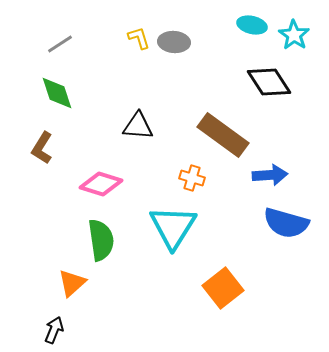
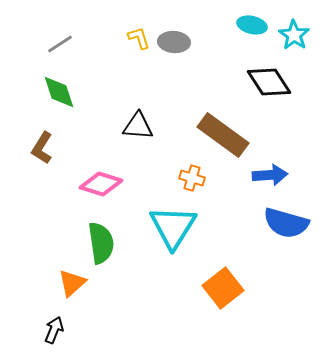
green diamond: moved 2 px right, 1 px up
green semicircle: moved 3 px down
